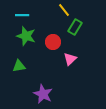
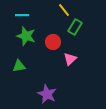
purple star: moved 4 px right
